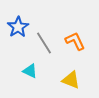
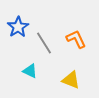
orange L-shape: moved 1 px right, 2 px up
